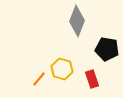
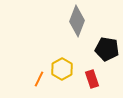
yellow hexagon: rotated 15 degrees clockwise
orange line: rotated 14 degrees counterclockwise
